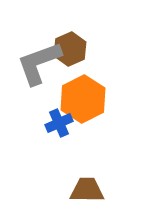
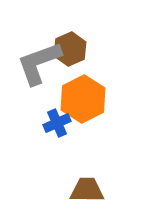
blue cross: moved 2 px left
